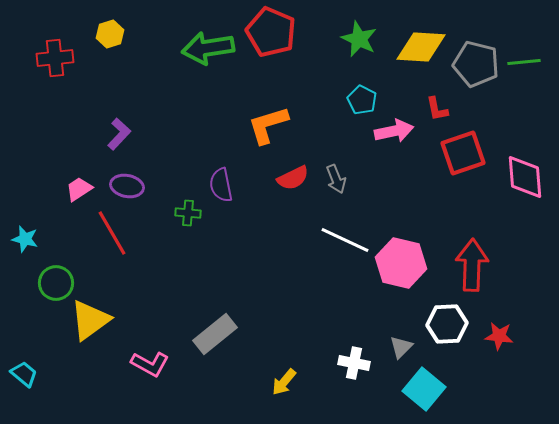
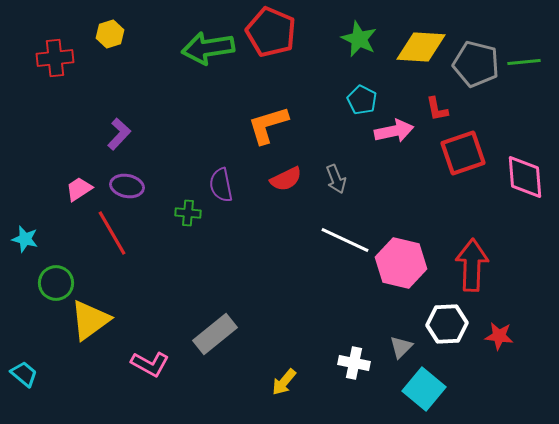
red semicircle: moved 7 px left, 1 px down
